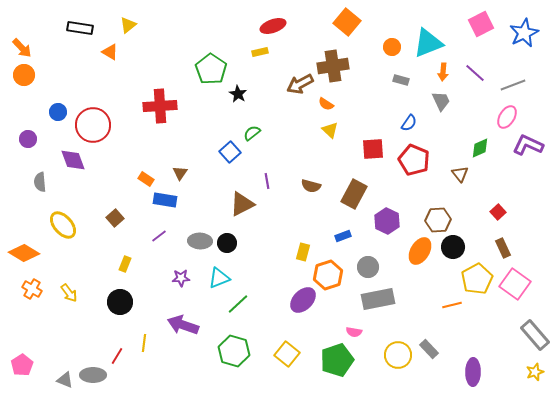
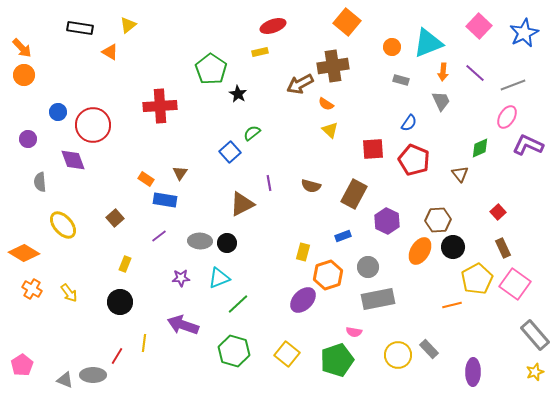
pink square at (481, 24): moved 2 px left, 2 px down; rotated 20 degrees counterclockwise
purple line at (267, 181): moved 2 px right, 2 px down
